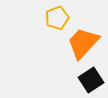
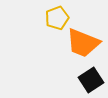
orange trapezoid: rotated 111 degrees counterclockwise
